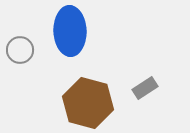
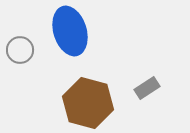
blue ellipse: rotated 15 degrees counterclockwise
gray rectangle: moved 2 px right
